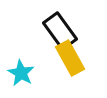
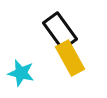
cyan star: rotated 16 degrees counterclockwise
